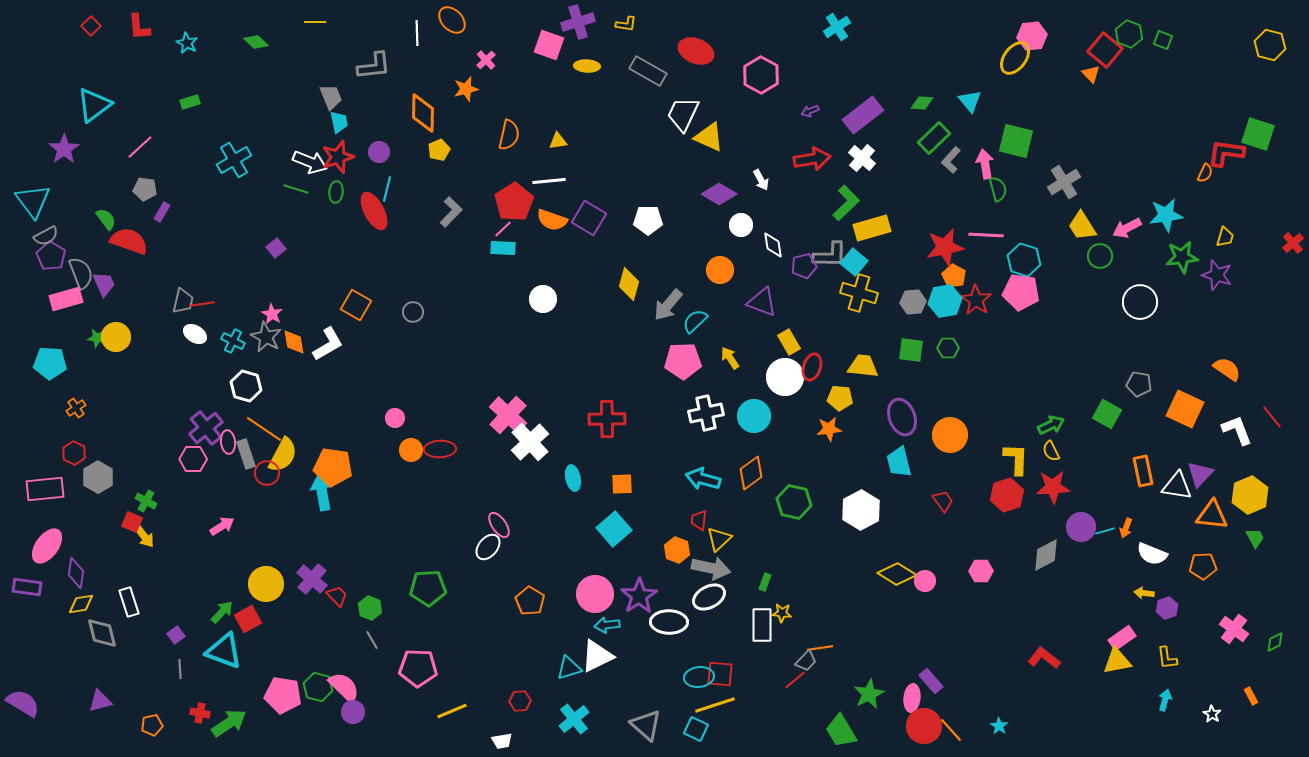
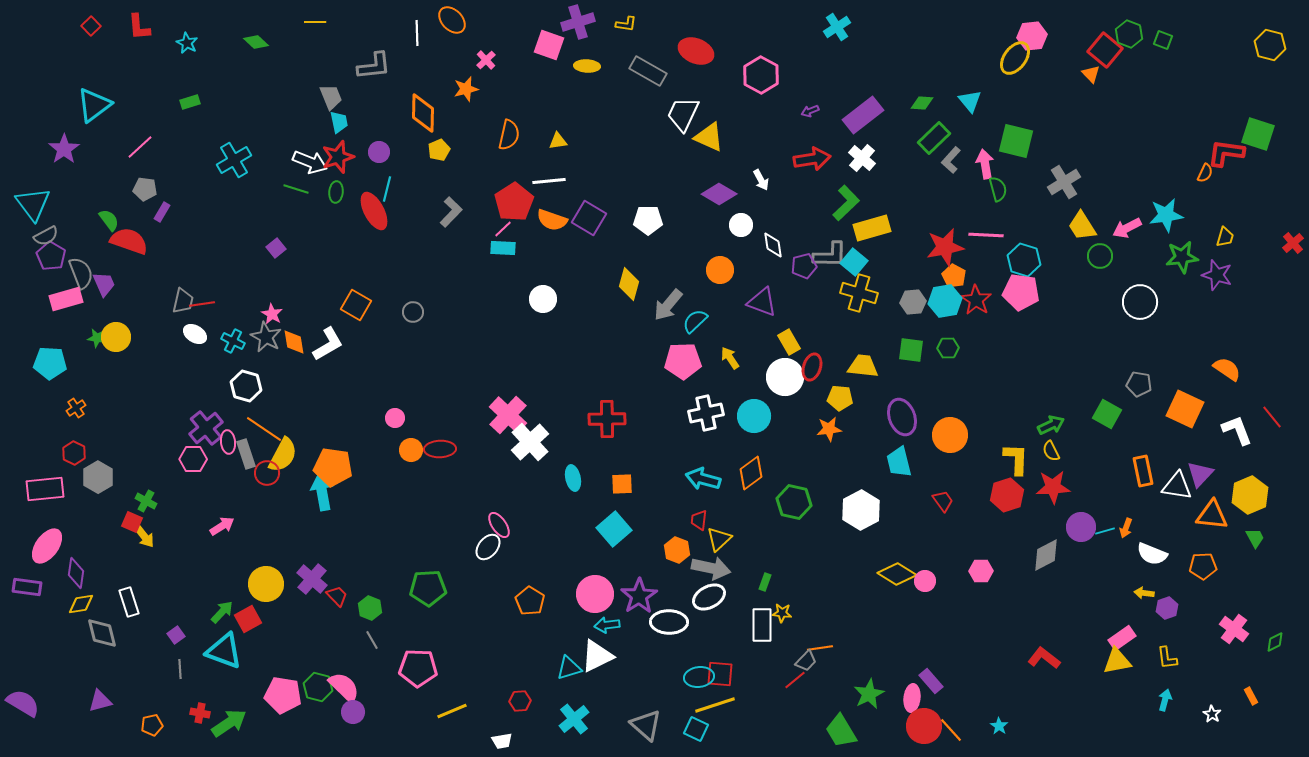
cyan triangle at (33, 201): moved 3 px down
green semicircle at (106, 219): moved 3 px right, 1 px down
